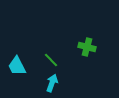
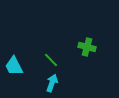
cyan trapezoid: moved 3 px left
